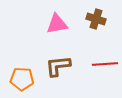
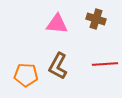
pink triangle: rotated 15 degrees clockwise
brown L-shape: rotated 56 degrees counterclockwise
orange pentagon: moved 4 px right, 4 px up
